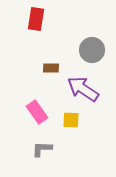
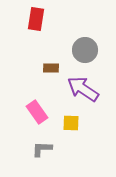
gray circle: moved 7 px left
yellow square: moved 3 px down
